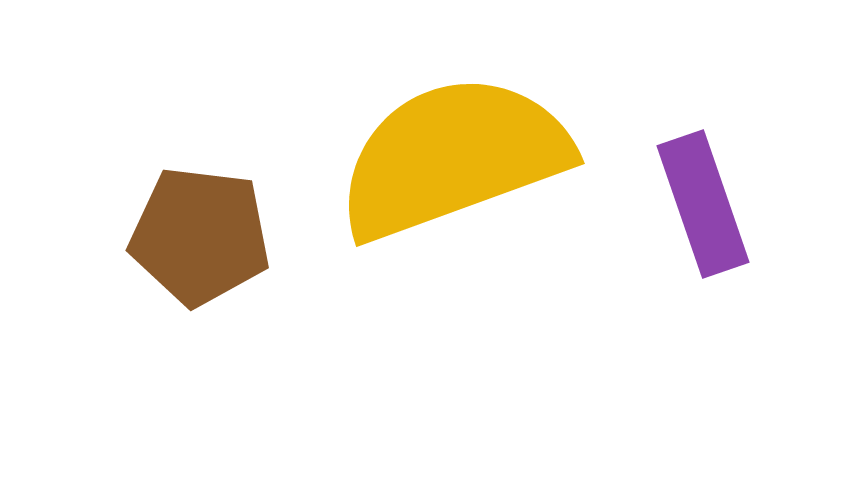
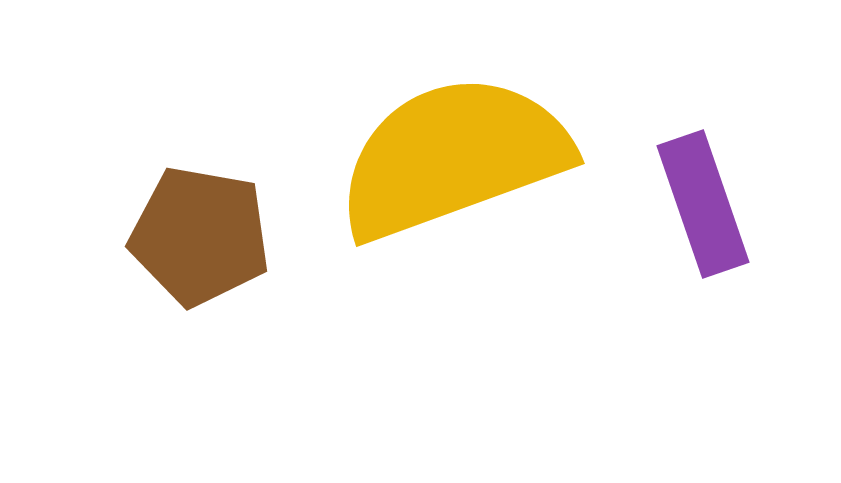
brown pentagon: rotated 3 degrees clockwise
